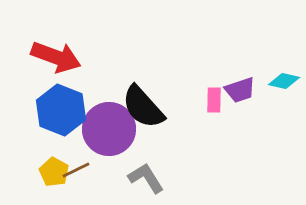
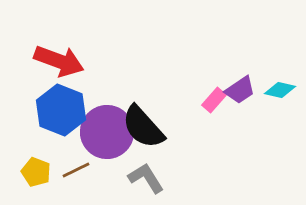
red arrow: moved 3 px right, 4 px down
cyan diamond: moved 4 px left, 9 px down
purple trapezoid: rotated 16 degrees counterclockwise
pink rectangle: rotated 40 degrees clockwise
black semicircle: moved 20 px down
purple circle: moved 2 px left, 3 px down
yellow pentagon: moved 18 px left; rotated 8 degrees counterclockwise
